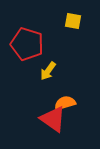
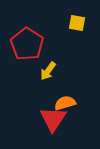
yellow square: moved 4 px right, 2 px down
red pentagon: rotated 16 degrees clockwise
red triangle: rotated 28 degrees clockwise
